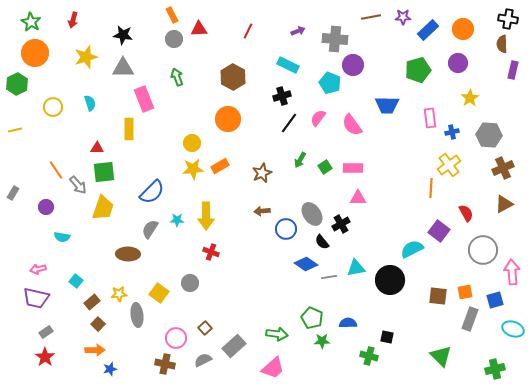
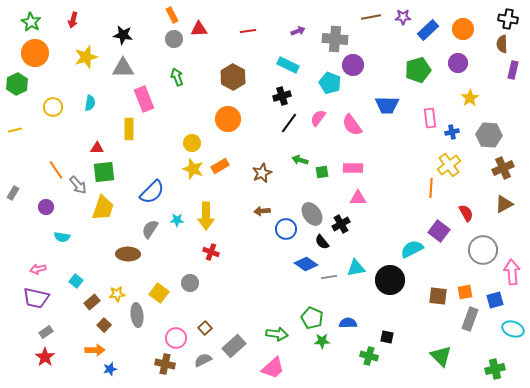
red line at (248, 31): rotated 56 degrees clockwise
cyan semicircle at (90, 103): rotated 28 degrees clockwise
green arrow at (300, 160): rotated 77 degrees clockwise
green square at (325, 167): moved 3 px left, 5 px down; rotated 24 degrees clockwise
yellow star at (193, 169): rotated 25 degrees clockwise
yellow star at (119, 294): moved 2 px left
brown square at (98, 324): moved 6 px right, 1 px down
